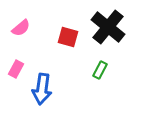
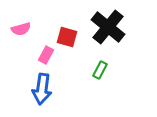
pink semicircle: moved 1 px down; rotated 24 degrees clockwise
red square: moved 1 px left
pink rectangle: moved 30 px right, 14 px up
